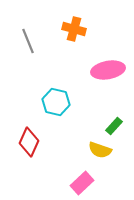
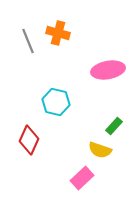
orange cross: moved 16 px left, 4 px down
red diamond: moved 2 px up
pink rectangle: moved 5 px up
